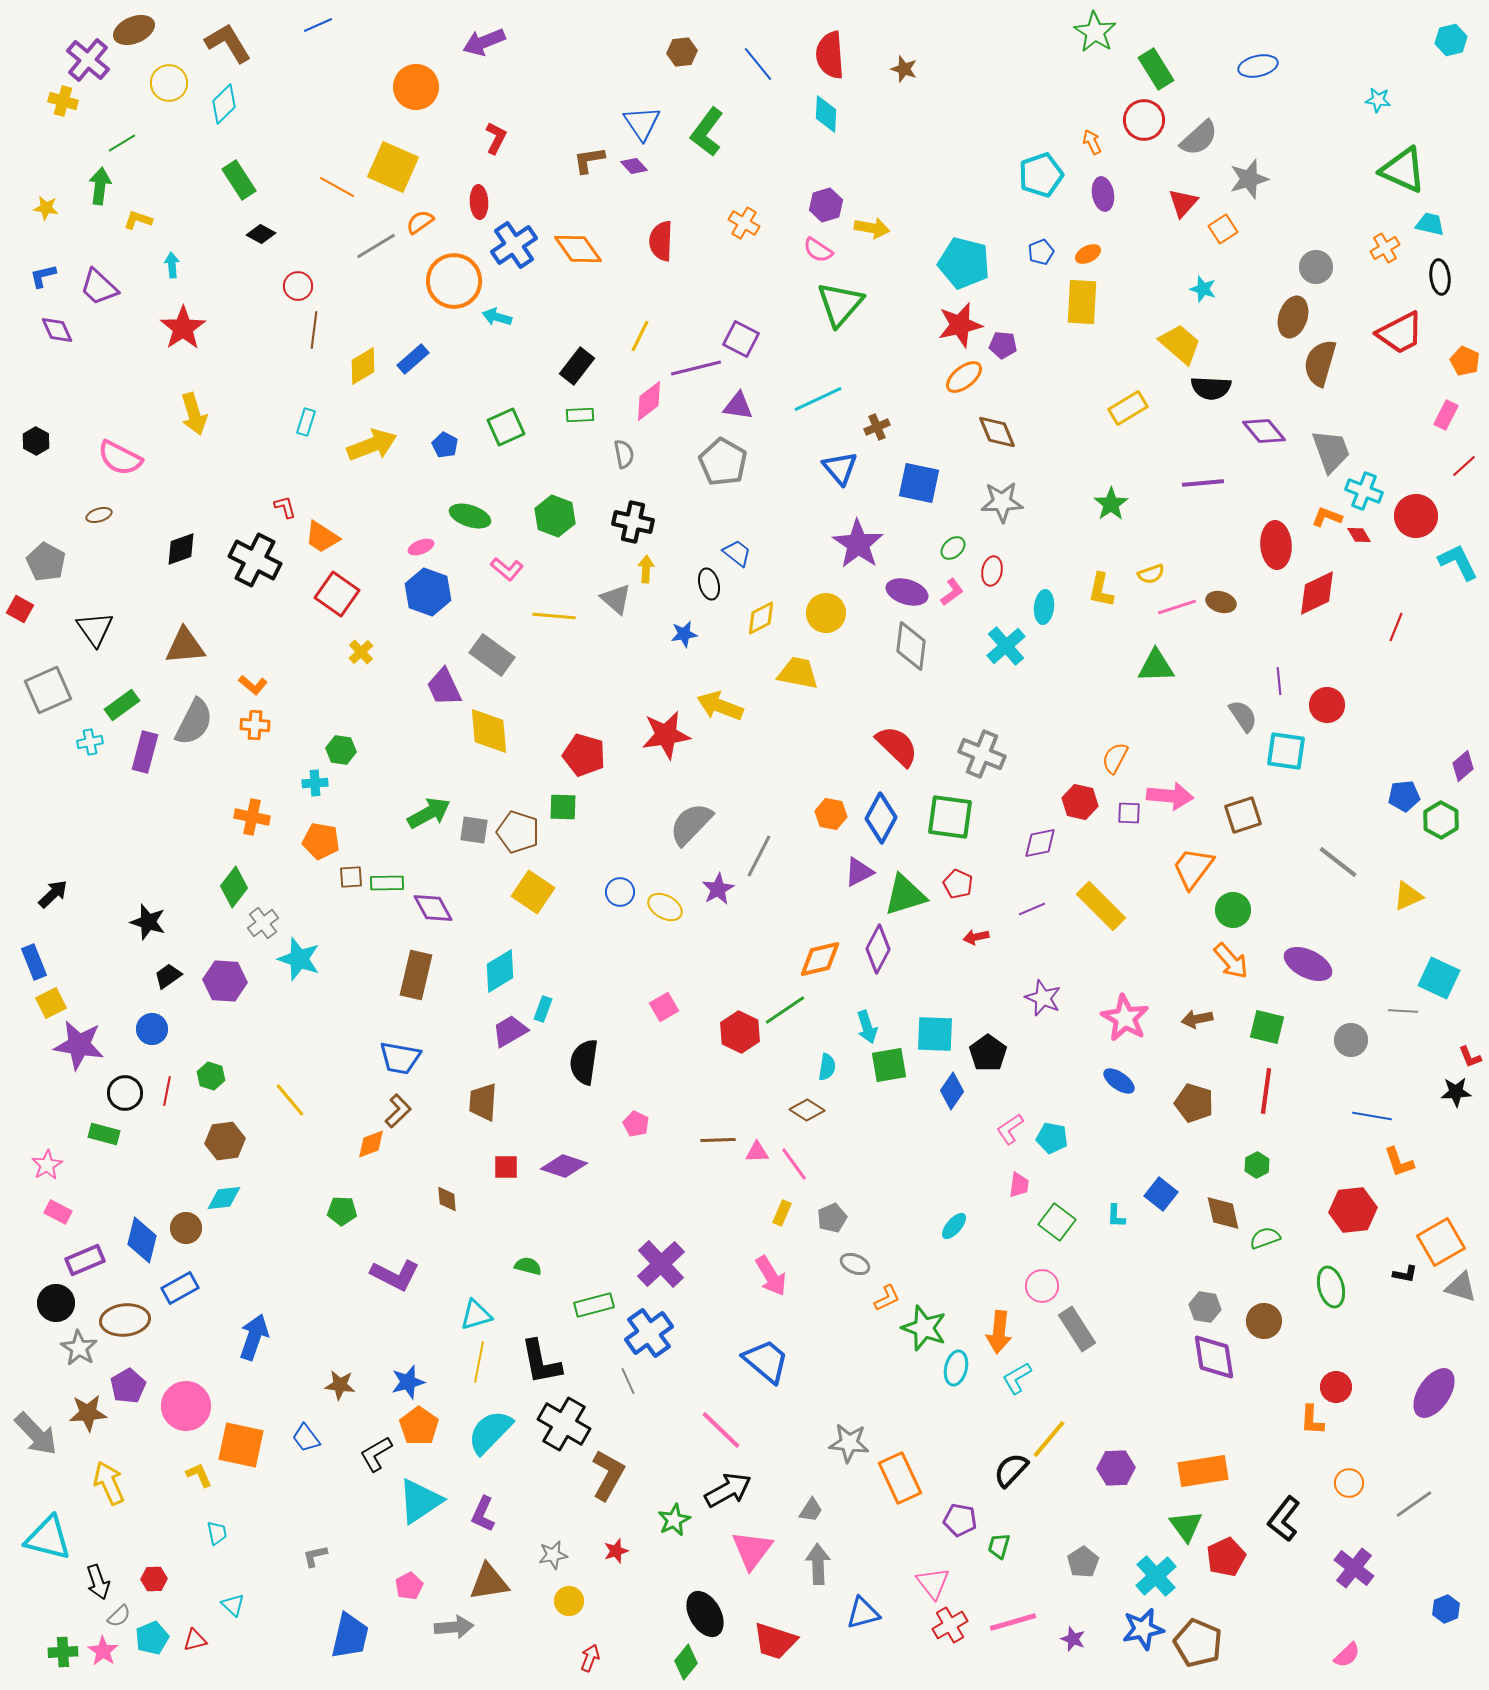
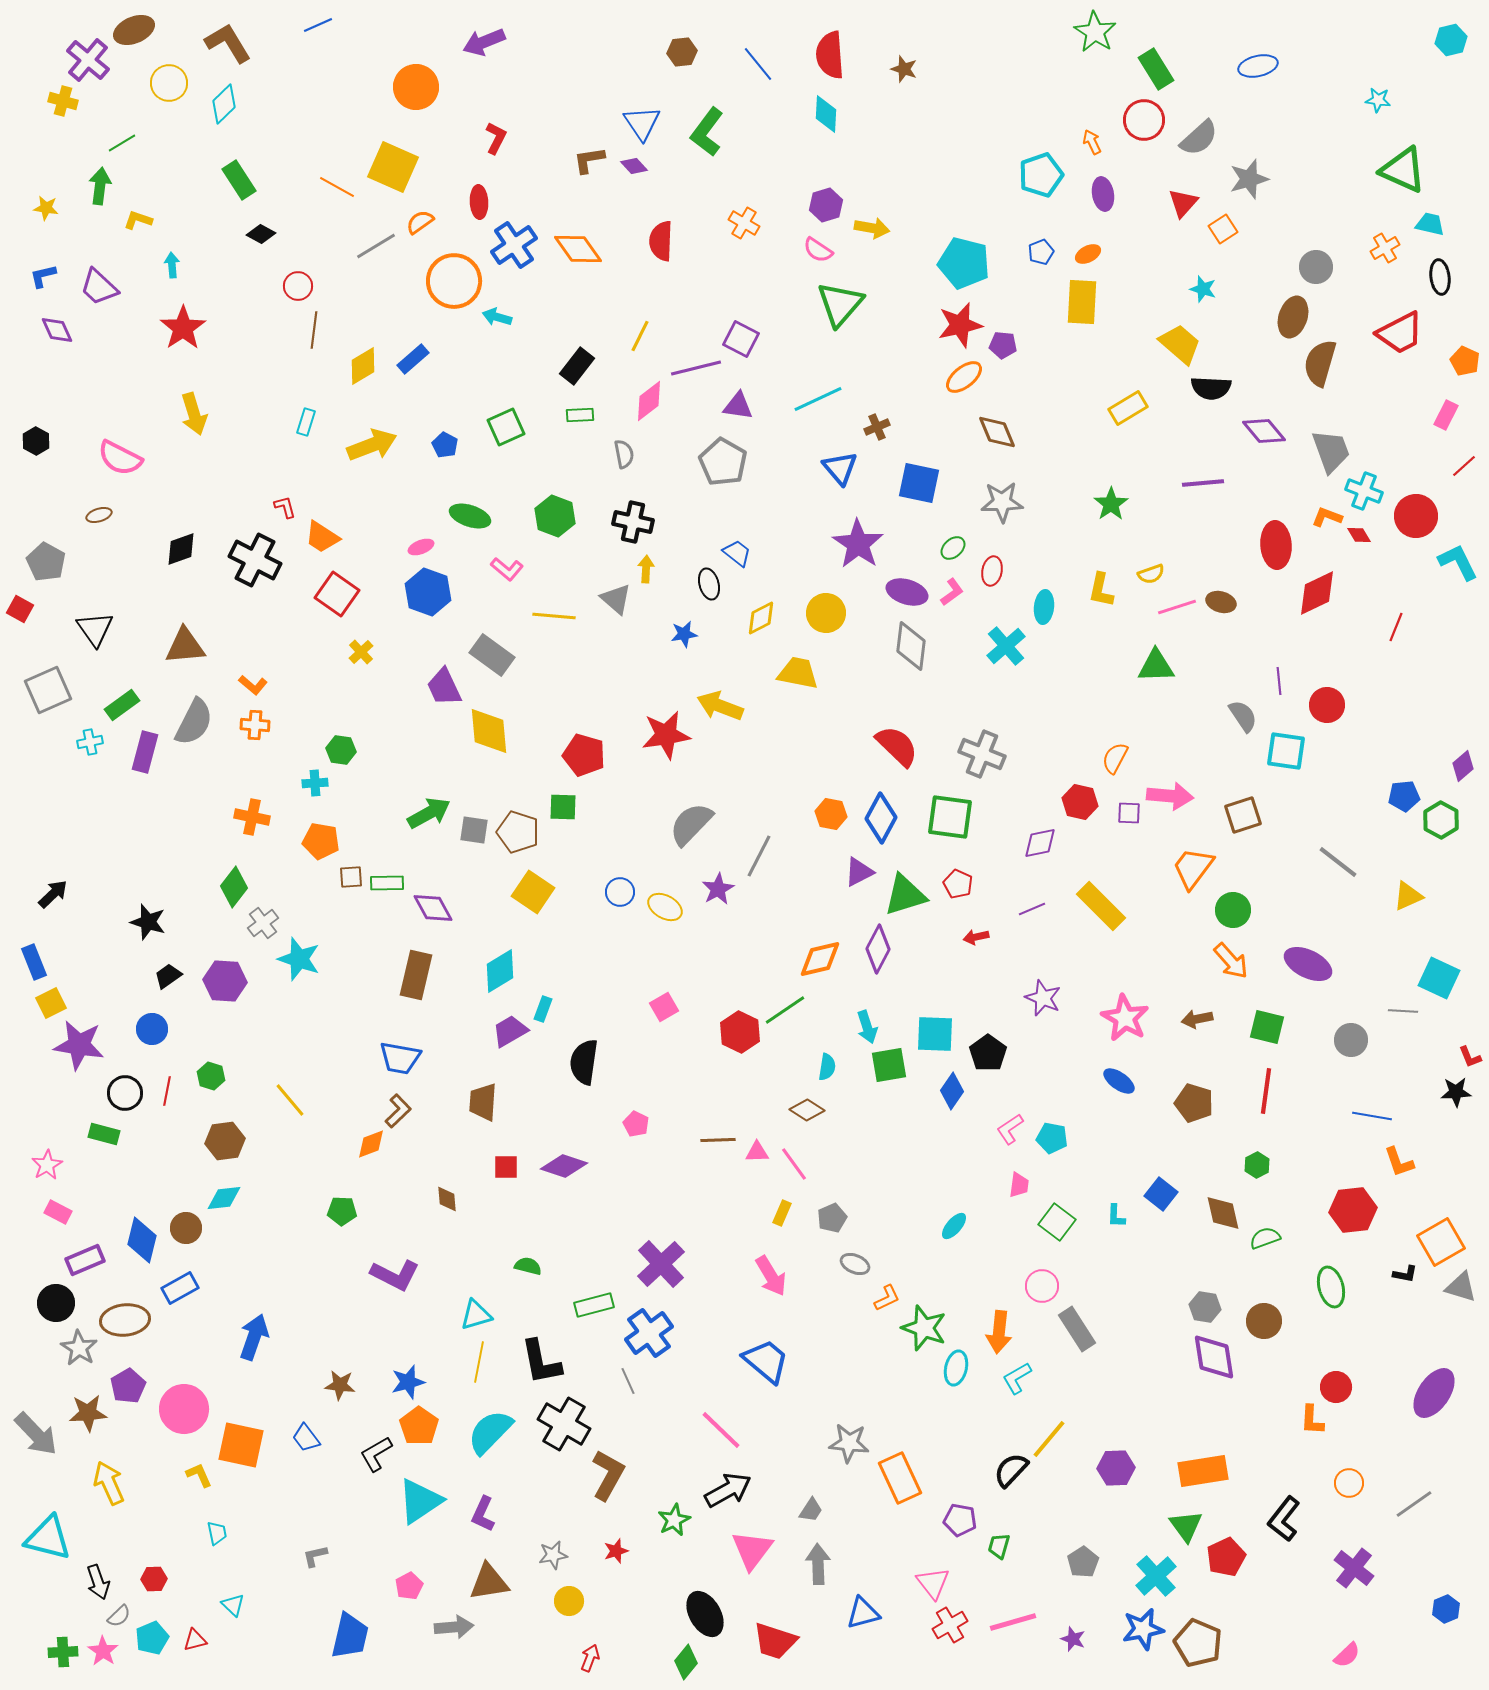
pink circle at (186, 1406): moved 2 px left, 3 px down
